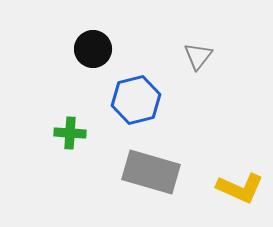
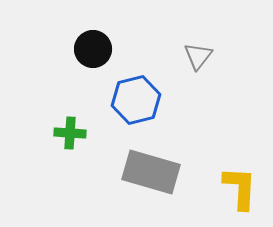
yellow L-shape: rotated 111 degrees counterclockwise
